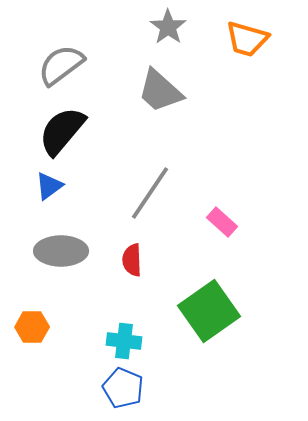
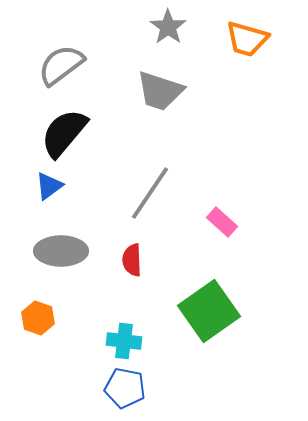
gray trapezoid: rotated 24 degrees counterclockwise
black semicircle: moved 2 px right, 2 px down
orange hexagon: moved 6 px right, 9 px up; rotated 20 degrees clockwise
blue pentagon: moved 2 px right; rotated 12 degrees counterclockwise
